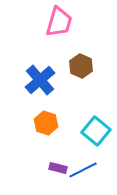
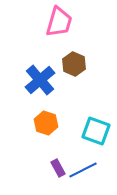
brown hexagon: moved 7 px left, 2 px up
cyan square: rotated 20 degrees counterclockwise
purple rectangle: rotated 48 degrees clockwise
